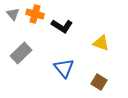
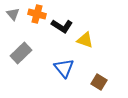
orange cross: moved 2 px right
yellow triangle: moved 16 px left, 3 px up
